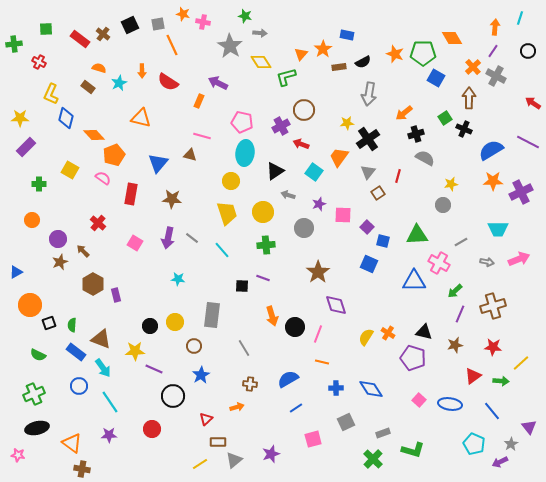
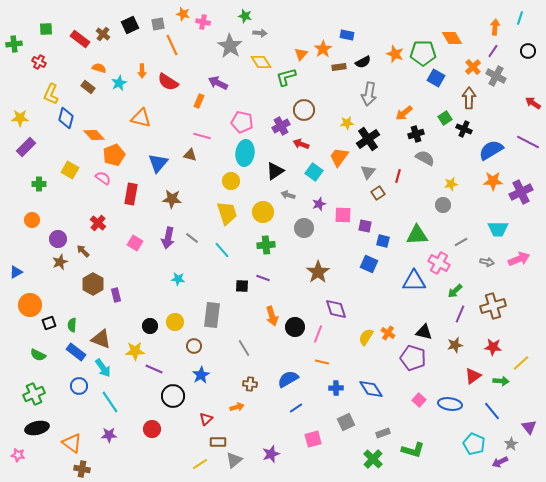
purple square at (367, 227): moved 2 px left, 1 px up; rotated 32 degrees counterclockwise
purple diamond at (336, 305): moved 4 px down
